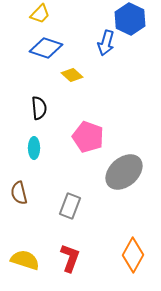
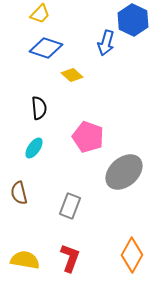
blue hexagon: moved 3 px right, 1 px down
cyan ellipse: rotated 35 degrees clockwise
orange diamond: moved 1 px left
yellow semicircle: rotated 8 degrees counterclockwise
